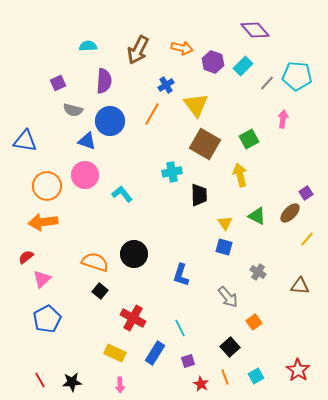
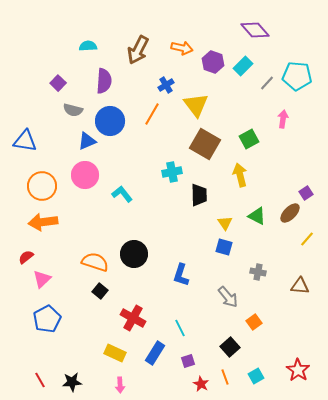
purple square at (58, 83): rotated 21 degrees counterclockwise
blue triangle at (87, 141): rotated 42 degrees counterclockwise
orange circle at (47, 186): moved 5 px left
gray cross at (258, 272): rotated 21 degrees counterclockwise
